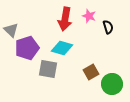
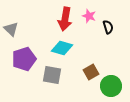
gray triangle: moved 1 px up
purple pentagon: moved 3 px left, 11 px down
gray square: moved 4 px right, 6 px down
green circle: moved 1 px left, 2 px down
